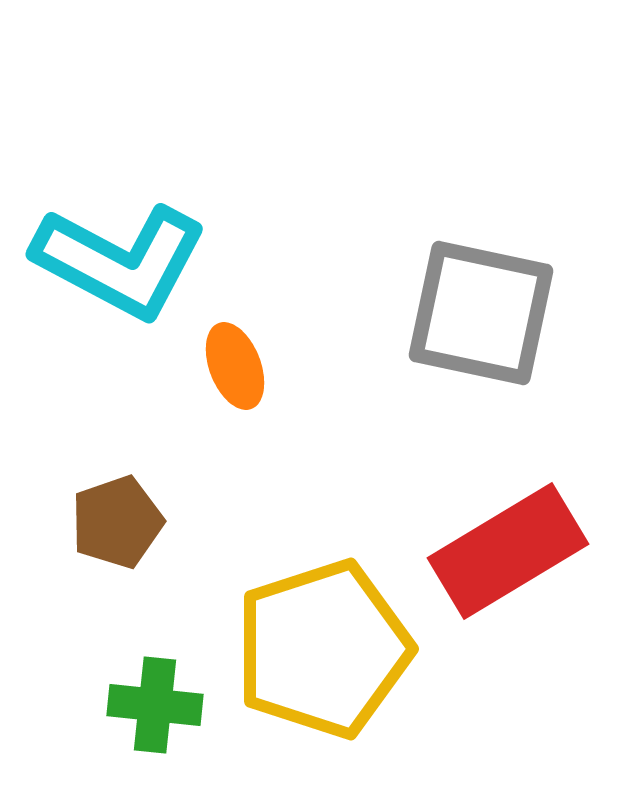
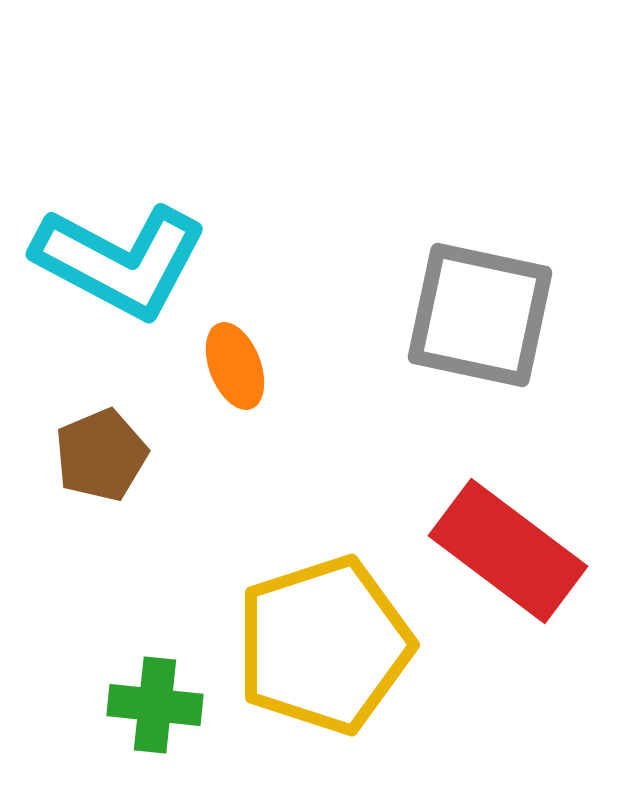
gray square: moved 1 px left, 2 px down
brown pentagon: moved 16 px left, 67 px up; rotated 4 degrees counterclockwise
red rectangle: rotated 68 degrees clockwise
yellow pentagon: moved 1 px right, 4 px up
